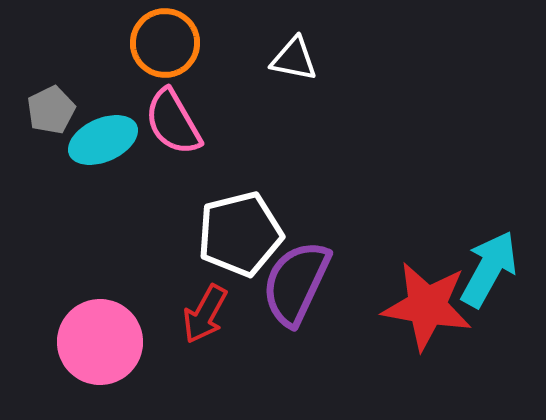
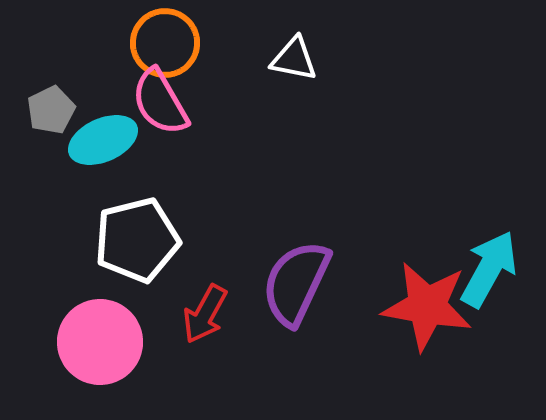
pink semicircle: moved 13 px left, 20 px up
white pentagon: moved 103 px left, 6 px down
